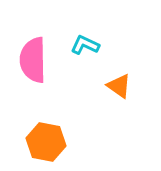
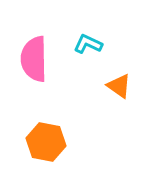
cyan L-shape: moved 3 px right, 1 px up
pink semicircle: moved 1 px right, 1 px up
